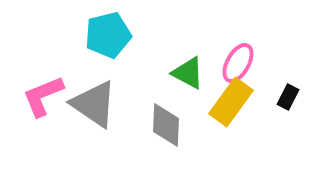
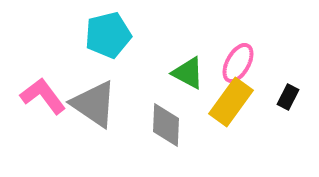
pink L-shape: rotated 75 degrees clockwise
